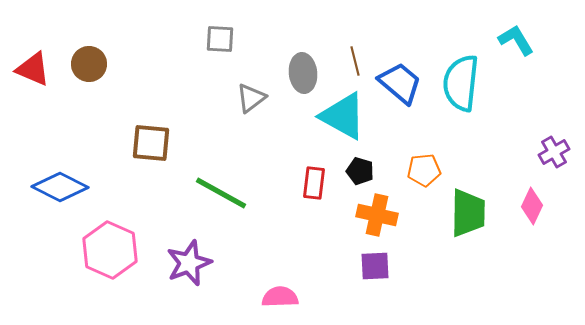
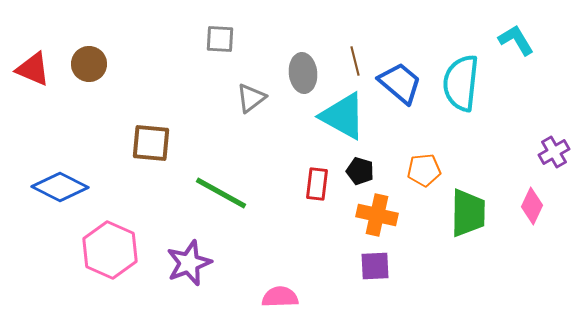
red rectangle: moved 3 px right, 1 px down
